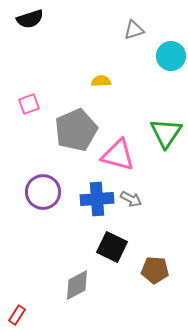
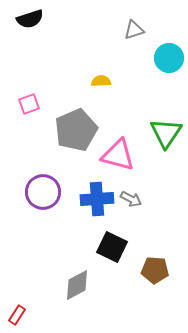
cyan circle: moved 2 px left, 2 px down
